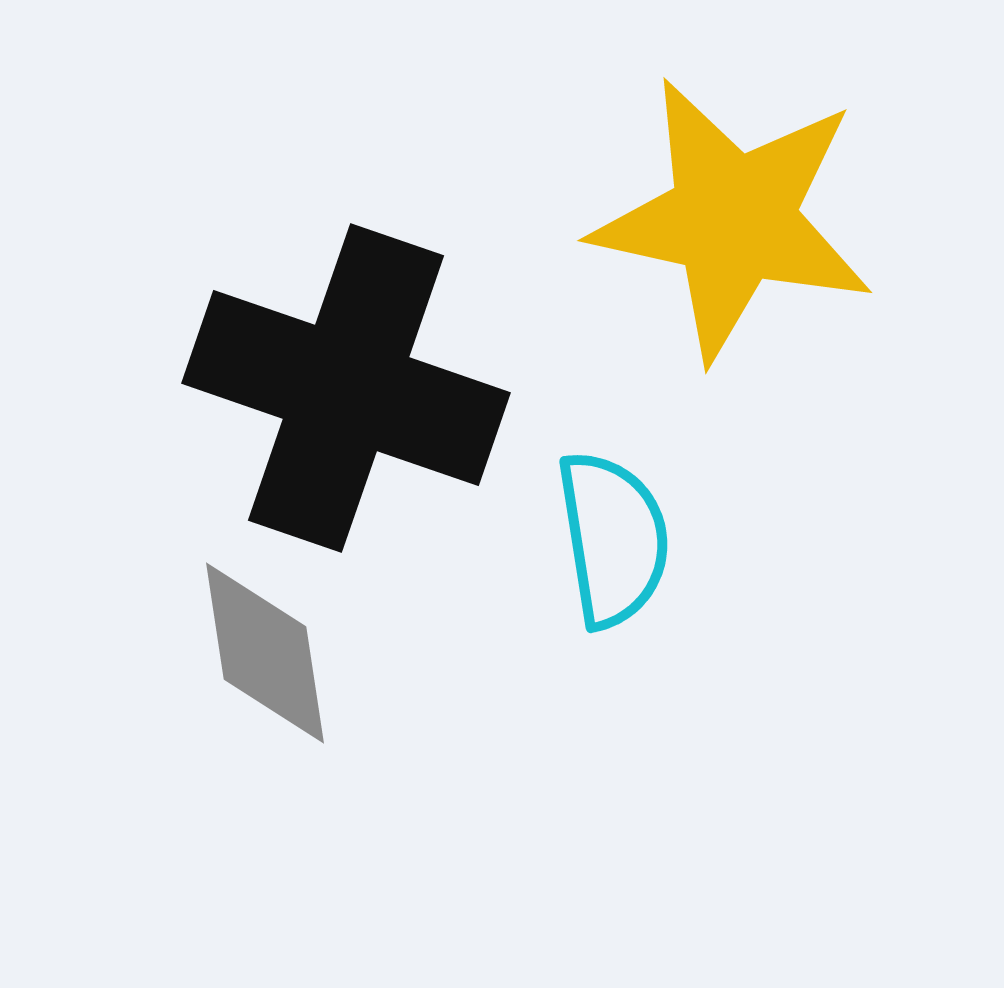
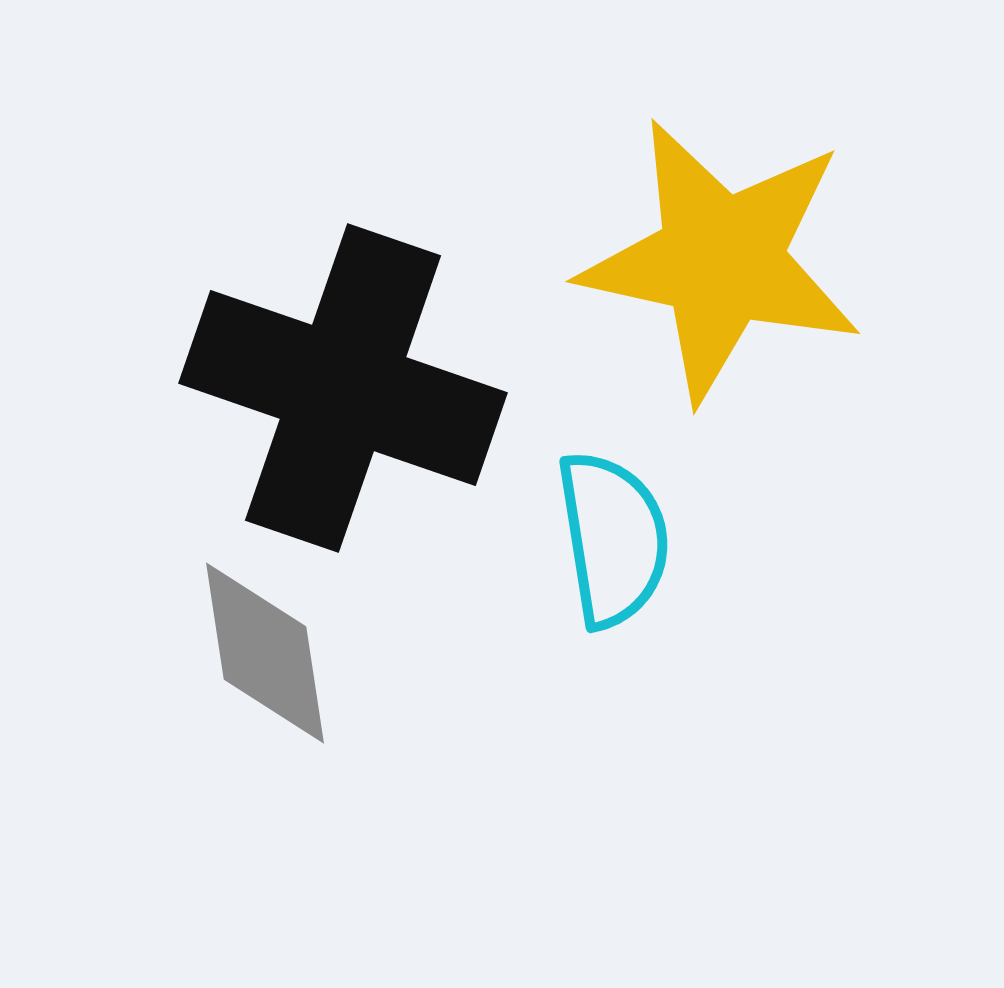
yellow star: moved 12 px left, 41 px down
black cross: moved 3 px left
